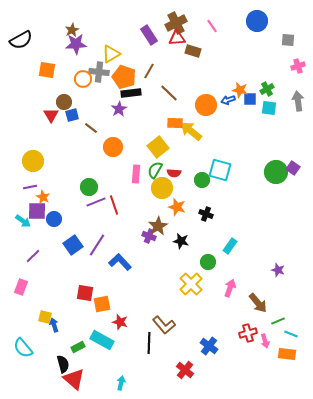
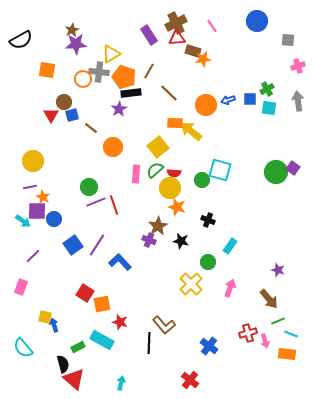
orange star at (240, 90): moved 37 px left, 31 px up; rotated 21 degrees counterclockwise
green semicircle at (155, 170): rotated 18 degrees clockwise
yellow circle at (162, 188): moved 8 px right
black cross at (206, 214): moved 2 px right, 6 px down
purple cross at (149, 236): moved 4 px down
red square at (85, 293): rotated 24 degrees clockwise
brown arrow at (258, 303): moved 11 px right, 4 px up
red cross at (185, 370): moved 5 px right, 10 px down
